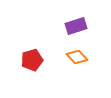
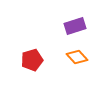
purple rectangle: moved 1 px left
